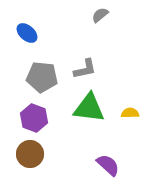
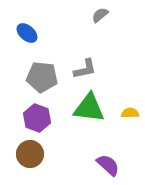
purple hexagon: moved 3 px right
